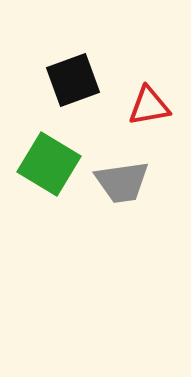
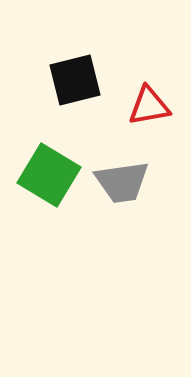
black square: moved 2 px right; rotated 6 degrees clockwise
green square: moved 11 px down
